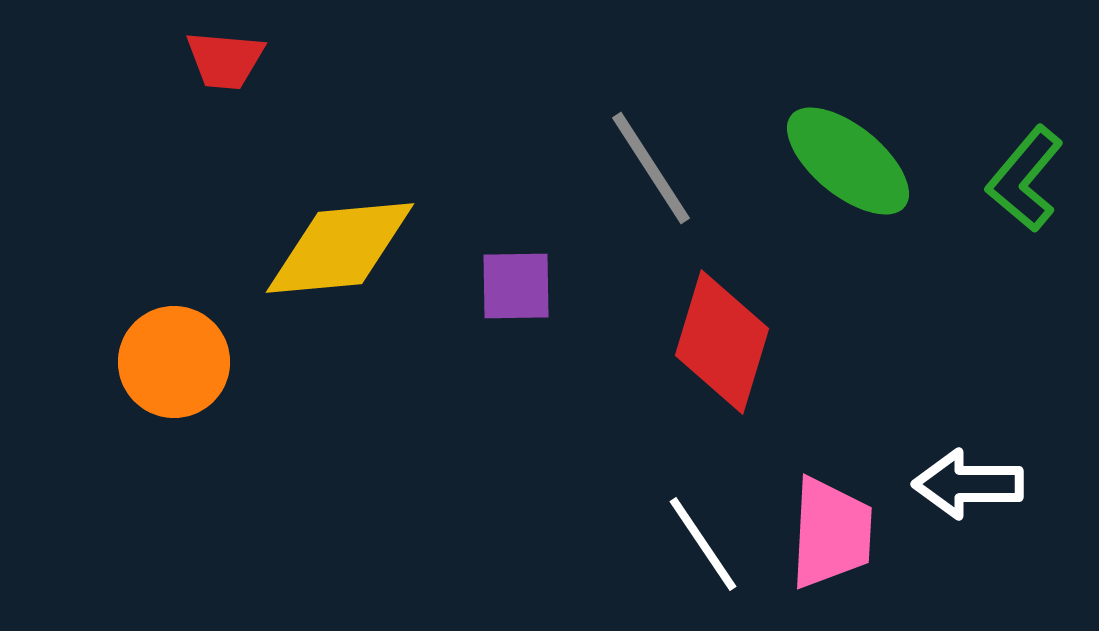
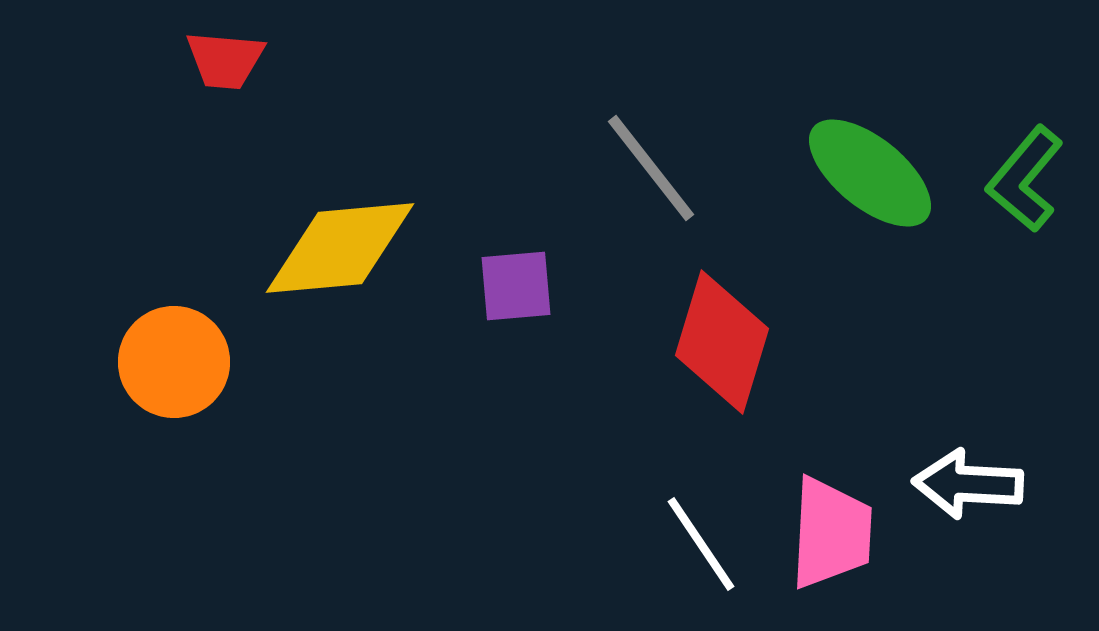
green ellipse: moved 22 px right, 12 px down
gray line: rotated 5 degrees counterclockwise
purple square: rotated 4 degrees counterclockwise
white arrow: rotated 3 degrees clockwise
white line: moved 2 px left
